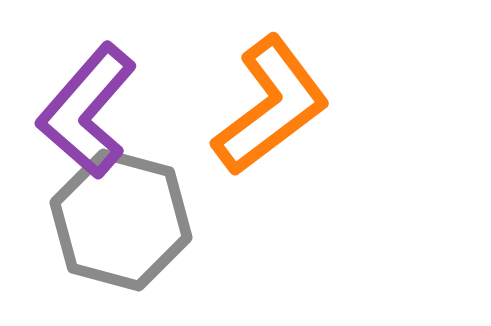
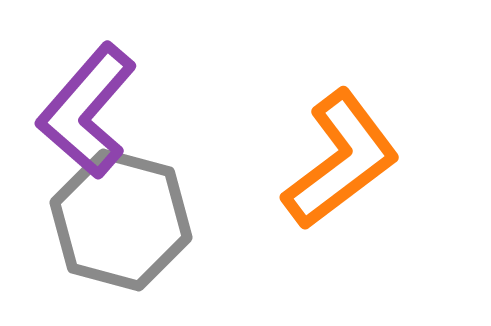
orange L-shape: moved 70 px right, 54 px down
